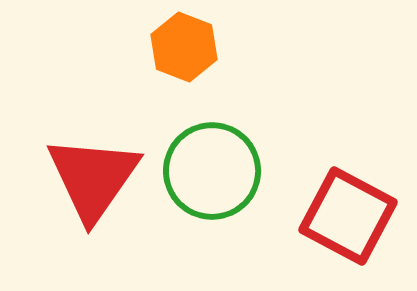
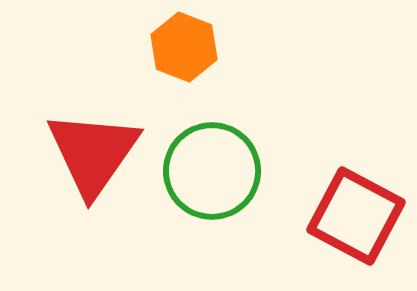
red triangle: moved 25 px up
red square: moved 8 px right
